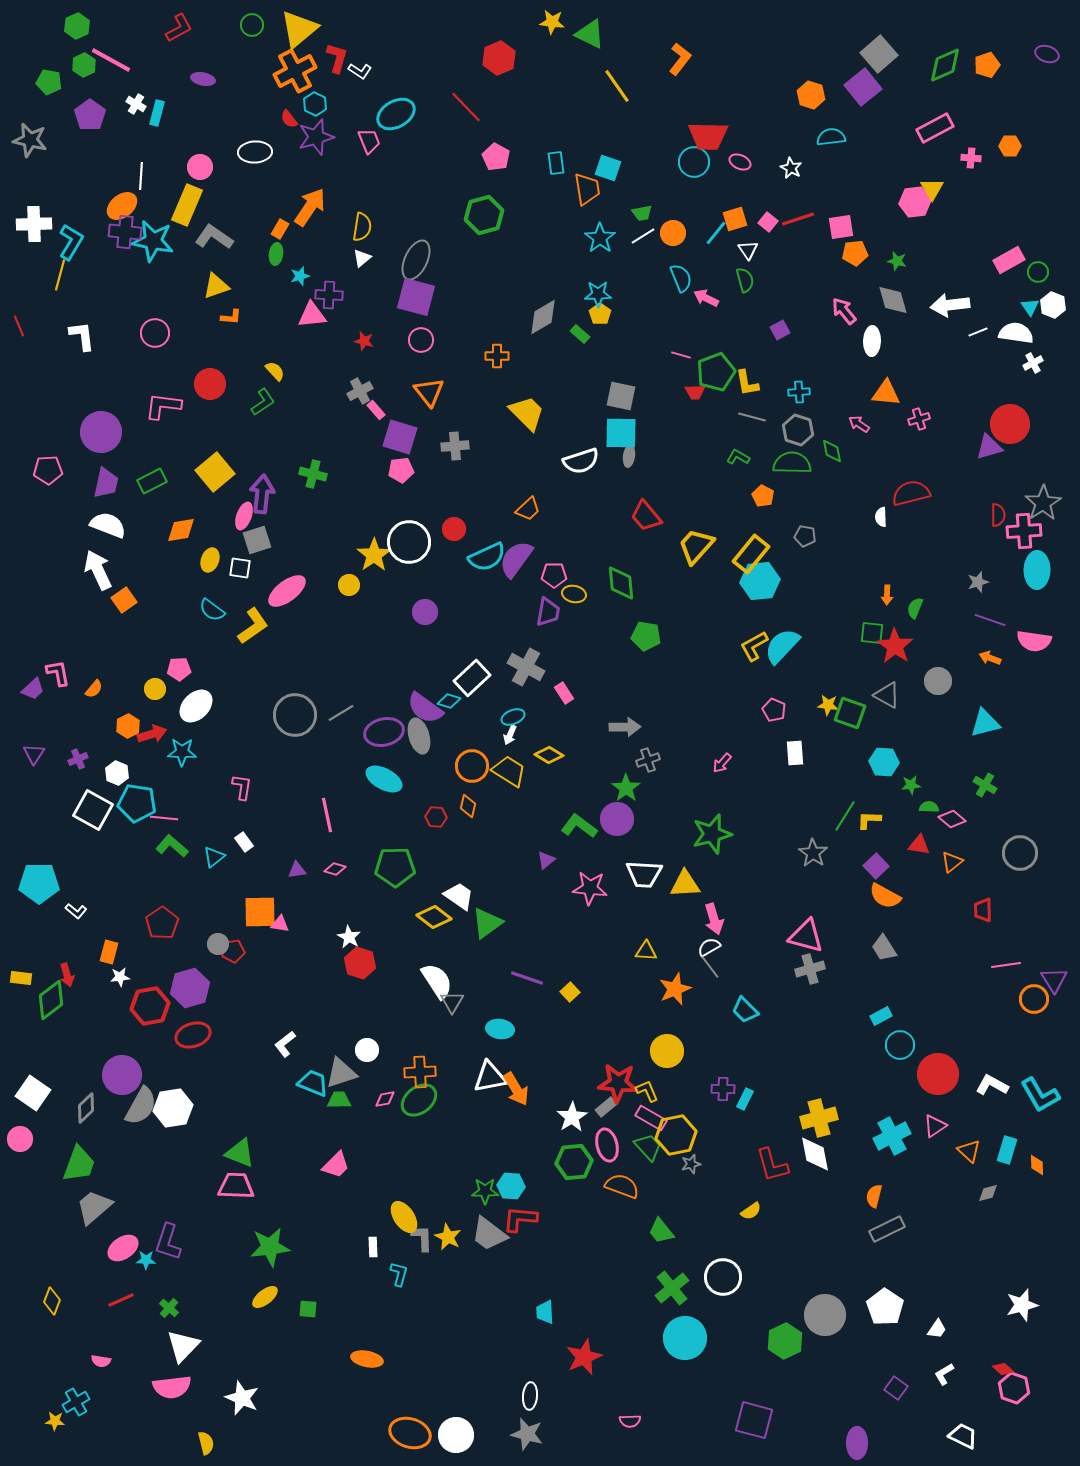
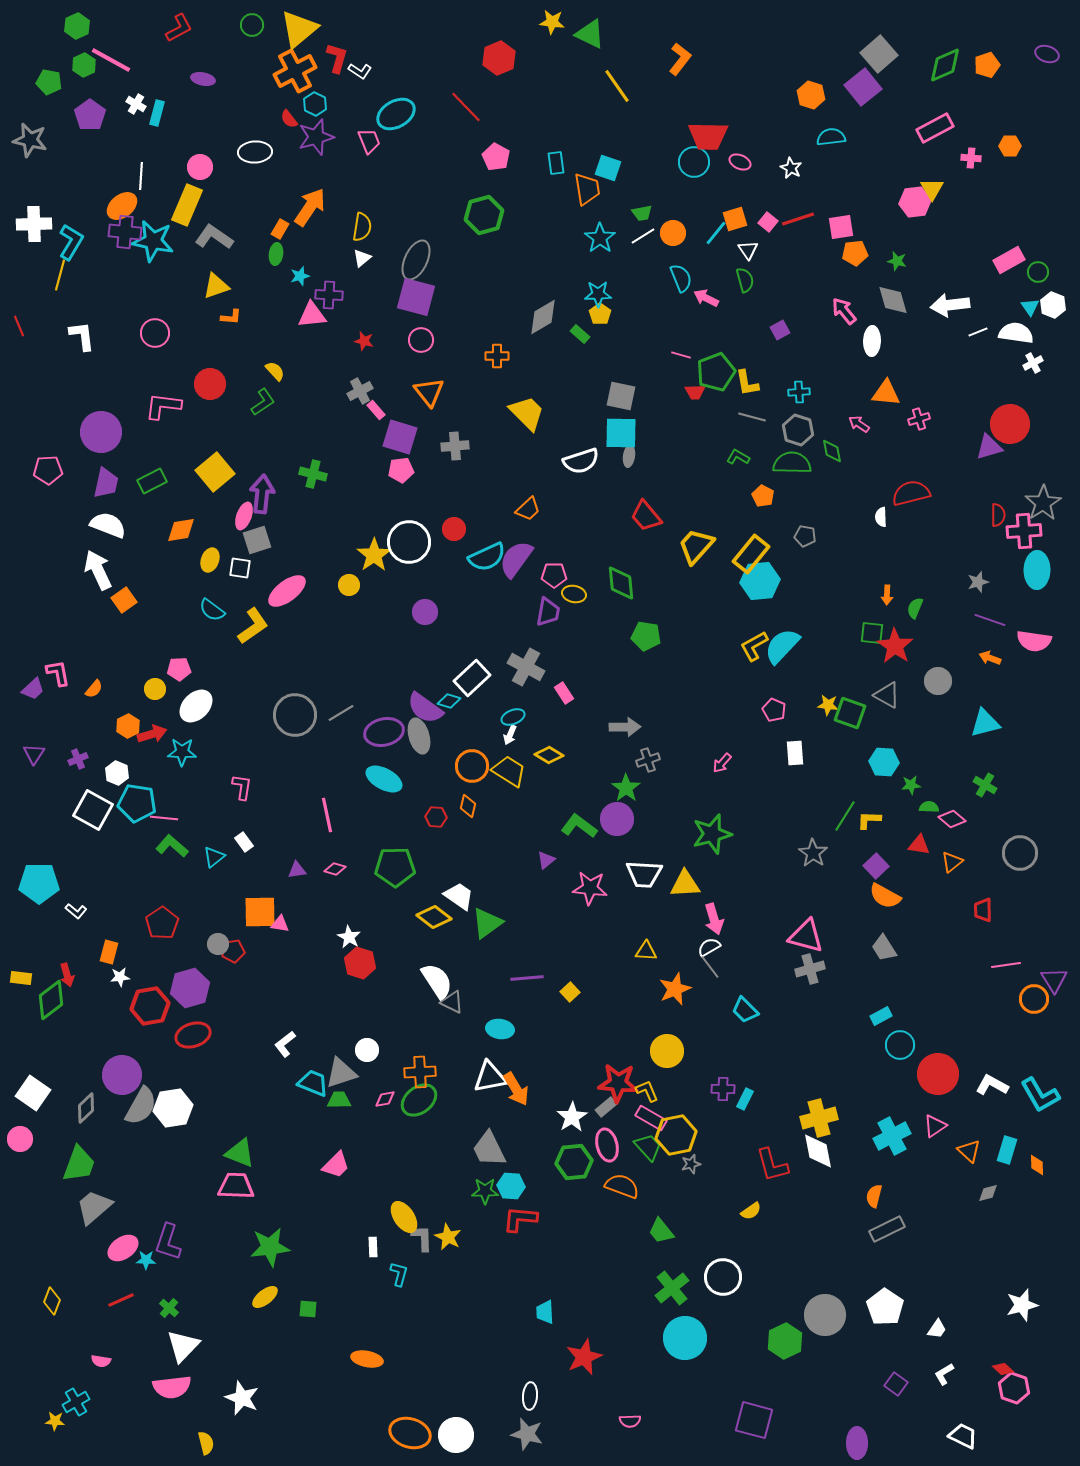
purple line at (527, 978): rotated 24 degrees counterclockwise
gray triangle at (452, 1002): rotated 35 degrees counterclockwise
white diamond at (815, 1154): moved 3 px right, 3 px up
gray trapezoid at (489, 1234): moved 85 px up; rotated 27 degrees clockwise
purple square at (896, 1388): moved 4 px up
